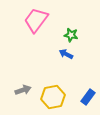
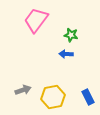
blue arrow: rotated 24 degrees counterclockwise
blue rectangle: rotated 63 degrees counterclockwise
